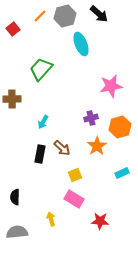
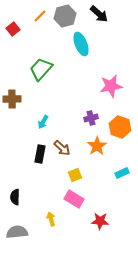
orange hexagon: rotated 25 degrees counterclockwise
